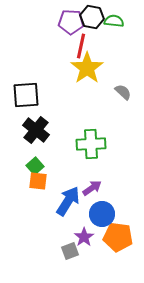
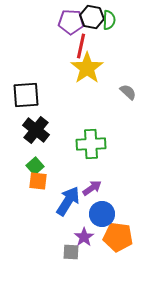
green semicircle: moved 5 px left, 1 px up; rotated 84 degrees clockwise
gray semicircle: moved 5 px right
gray square: moved 1 px right, 1 px down; rotated 24 degrees clockwise
